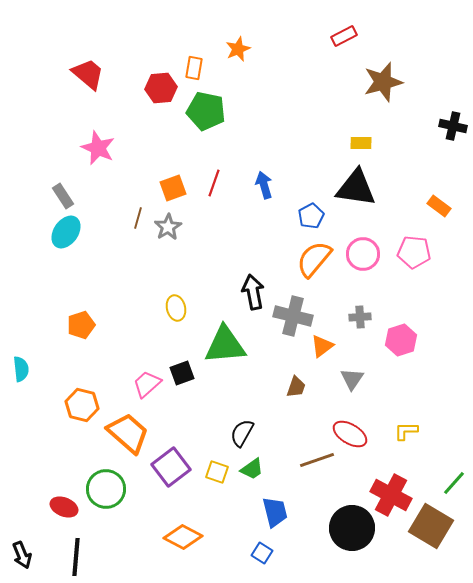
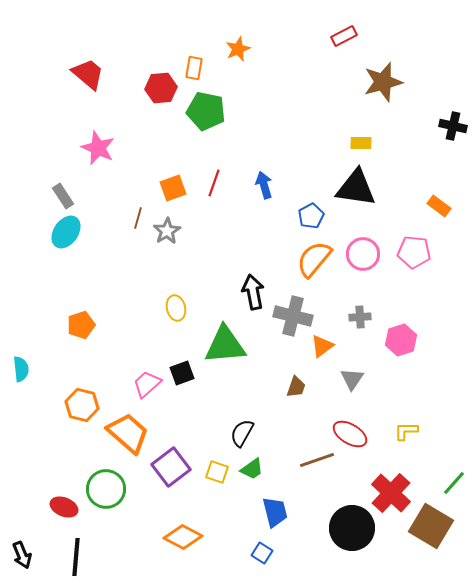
gray star at (168, 227): moved 1 px left, 4 px down
red cross at (391, 495): moved 2 px up; rotated 15 degrees clockwise
